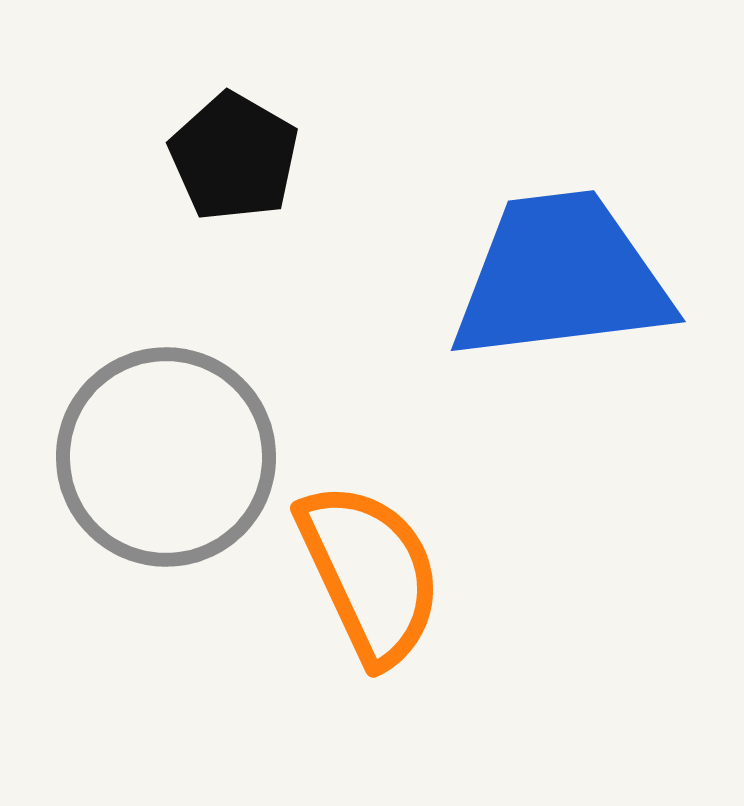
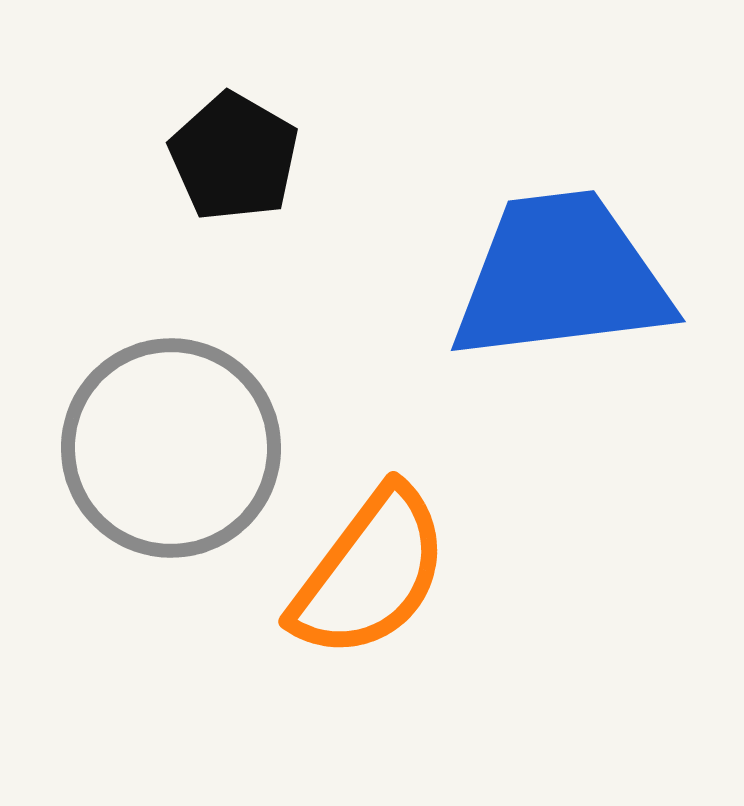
gray circle: moved 5 px right, 9 px up
orange semicircle: rotated 62 degrees clockwise
